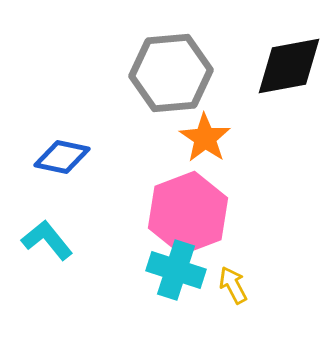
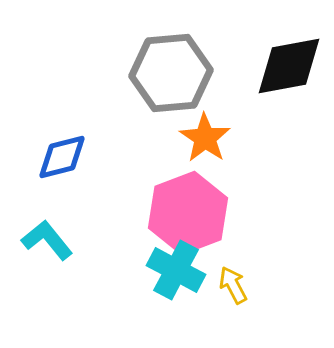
blue diamond: rotated 26 degrees counterclockwise
cyan cross: rotated 10 degrees clockwise
